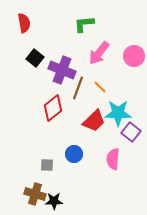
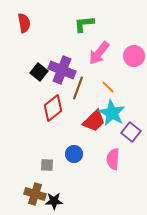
black square: moved 4 px right, 14 px down
orange line: moved 8 px right
cyan star: moved 6 px left; rotated 28 degrees clockwise
